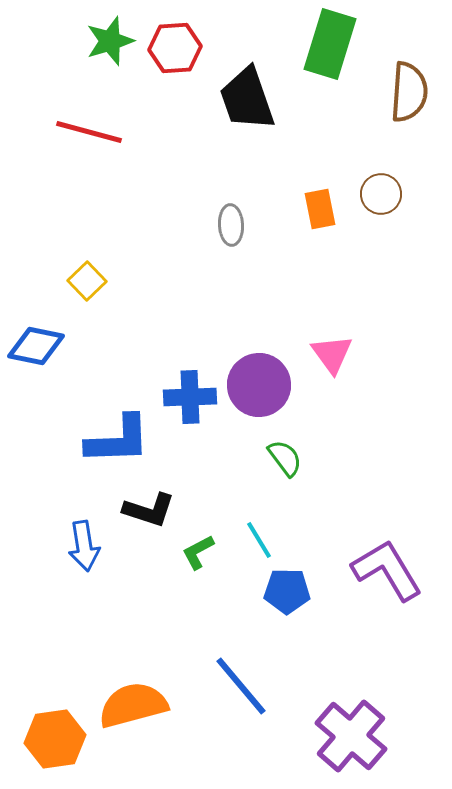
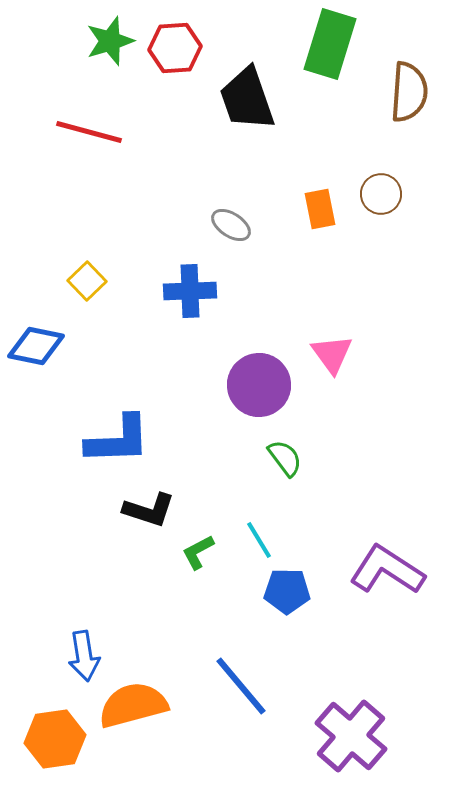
gray ellipse: rotated 54 degrees counterclockwise
blue cross: moved 106 px up
blue arrow: moved 110 px down
purple L-shape: rotated 26 degrees counterclockwise
